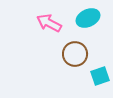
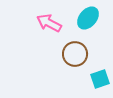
cyan ellipse: rotated 25 degrees counterclockwise
cyan square: moved 3 px down
